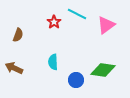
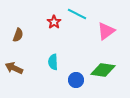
pink triangle: moved 6 px down
